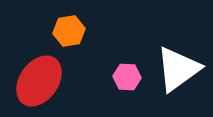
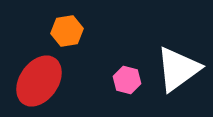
orange hexagon: moved 2 px left
pink hexagon: moved 3 px down; rotated 12 degrees clockwise
